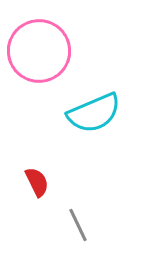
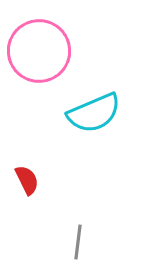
red semicircle: moved 10 px left, 2 px up
gray line: moved 17 px down; rotated 32 degrees clockwise
